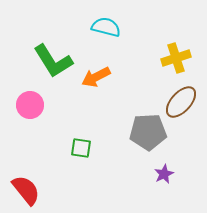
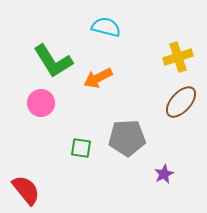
yellow cross: moved 2 px right, 1 px up
orange arrow: moved 2 px right, 1 px down
pink circle: moved 11 px right, 2 px up
gray pentagon: moved 21 px left, 6 px down
